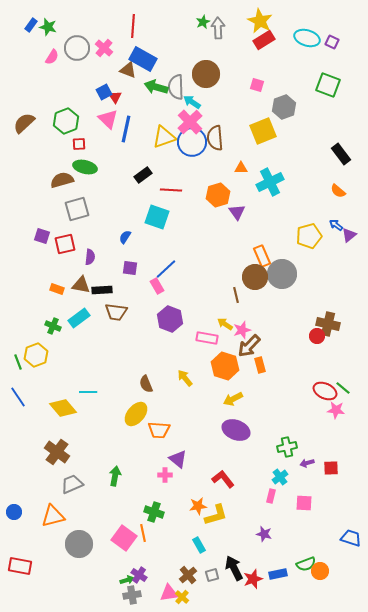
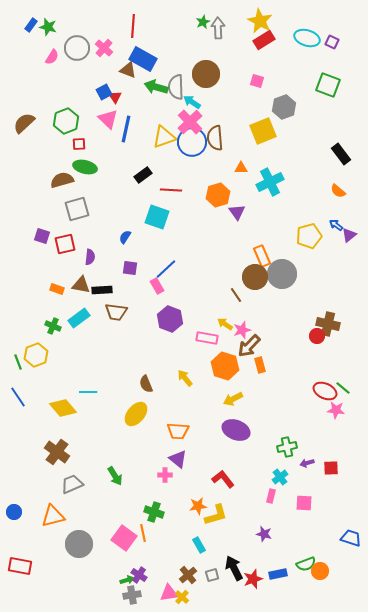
pink square at (257, 85): moved 4 px up
brown line at (236, 295): rotated 21 degrees counterclockwise
orange trapezoid at (159, 430): moved 19 px right, 1 px down
green arrow at (115, 476): rotated 138 degrees clockwise
